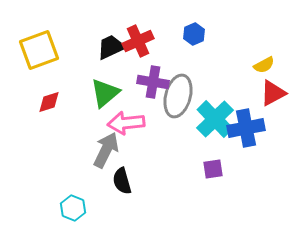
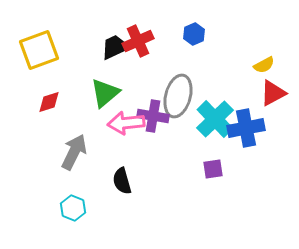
black trapezoid: moved 4 px right
purple cross: moved 34 px down
gray arrow: moved 32 px left, 2 px down
